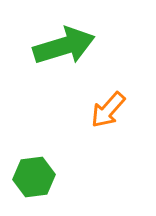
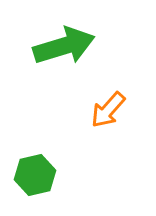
green hexagon: moved 1 px right, 2 px up; rotated 6 degrees counterclockwise
